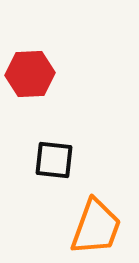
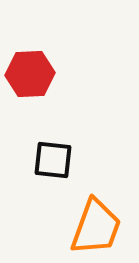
black square: moved 1 px left
